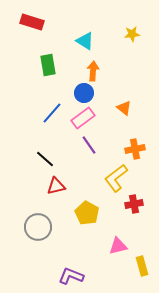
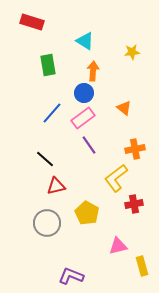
yellow star: moved 18 px down
gray circle: moved 9 px right, 4 px up
